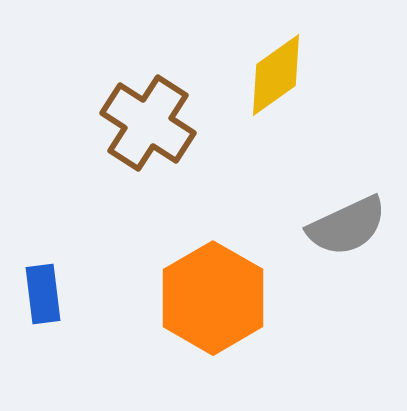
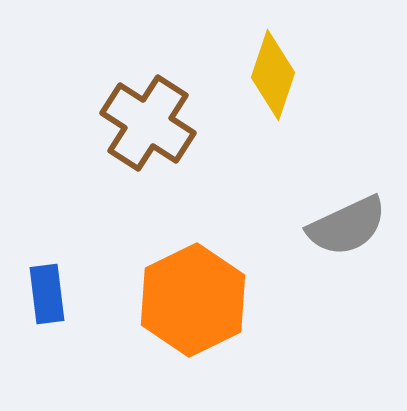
yellow diamond: moved 3 px left; rotated 36 degrees counterclockwise
blue rectangle: moved 4 px right
orange hexagon: moved 20 px left, 2 px down; rotated 4 degrees clockwise
